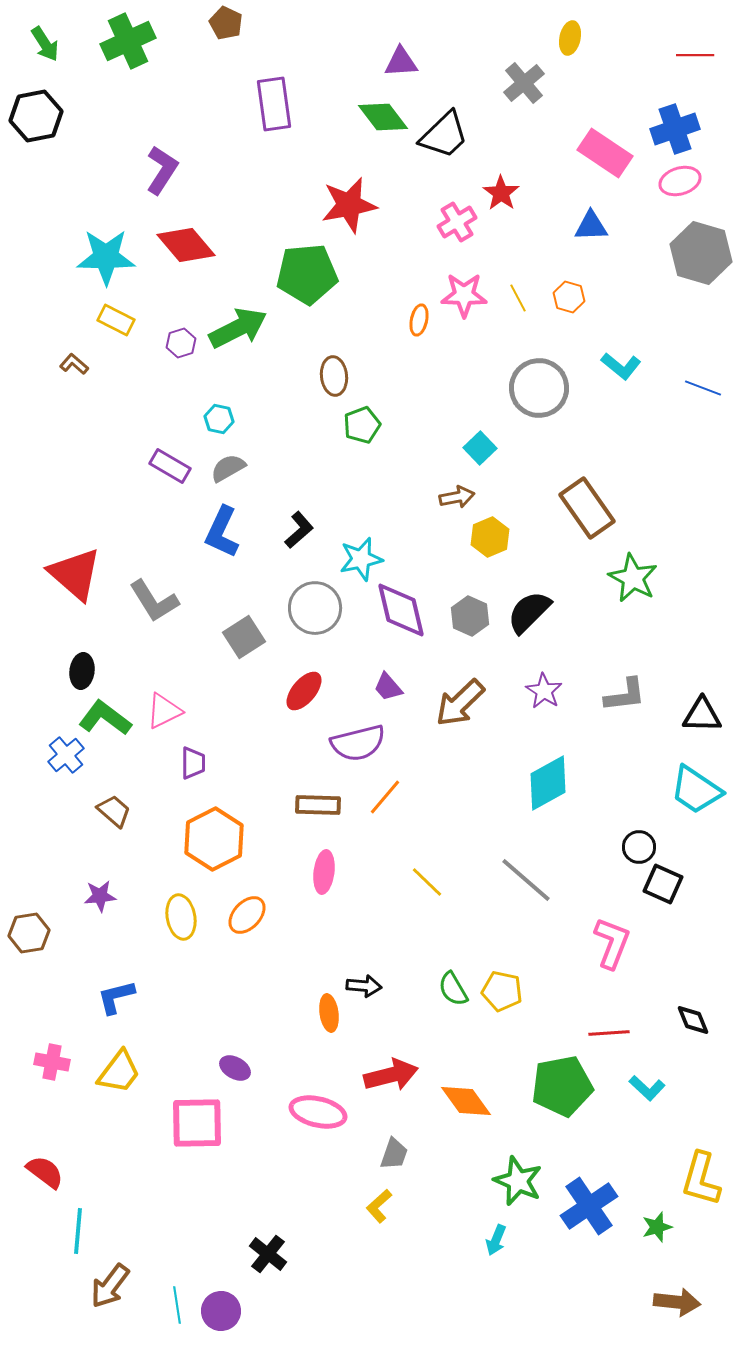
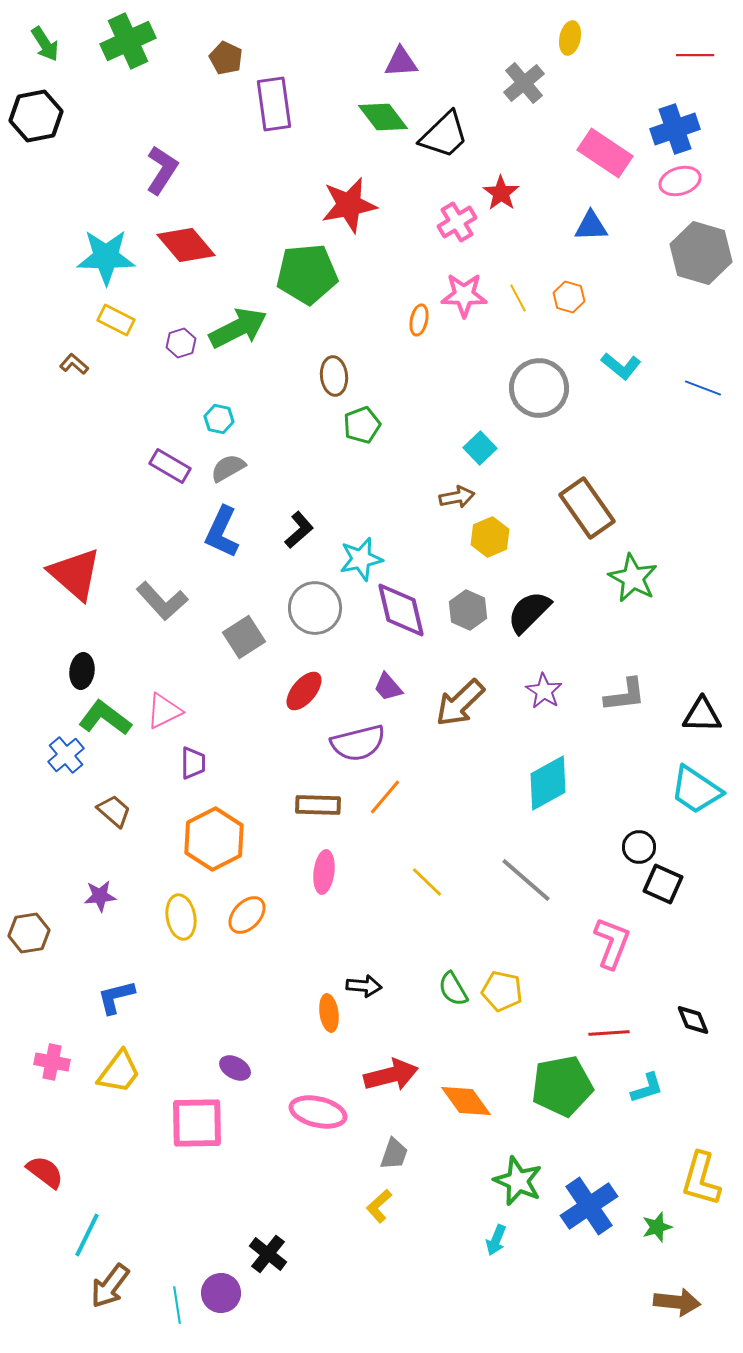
brown pentagon at (226, 23): moved 35 px down
gray L-shape at (154, 601): moved 8 px right; rotated 10 degrees counterclockwise
gray hexagon at (470, 616): moved 2 px left, 6 px up
cyan L-shape at (647, 1088): rotated 60 degrees counterclockwise
cyan line at (78, 1231): moved 9 px right, 4 px down; rotated 21 degrees clockwise
purple circle at (221, 1311): moved 18 px up
